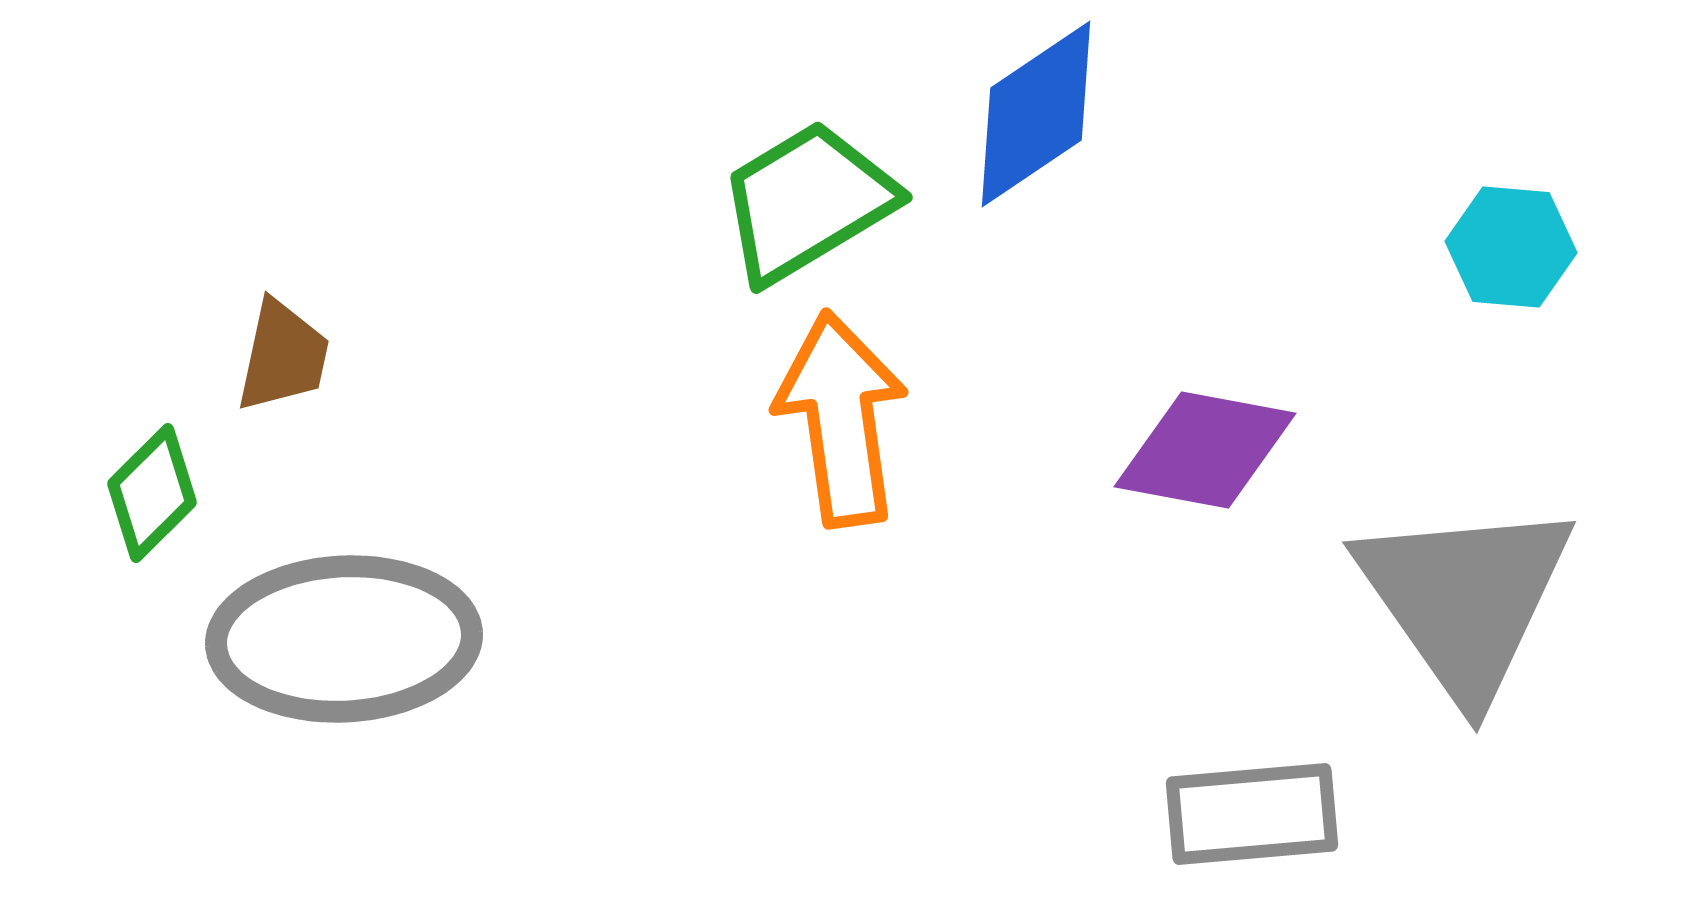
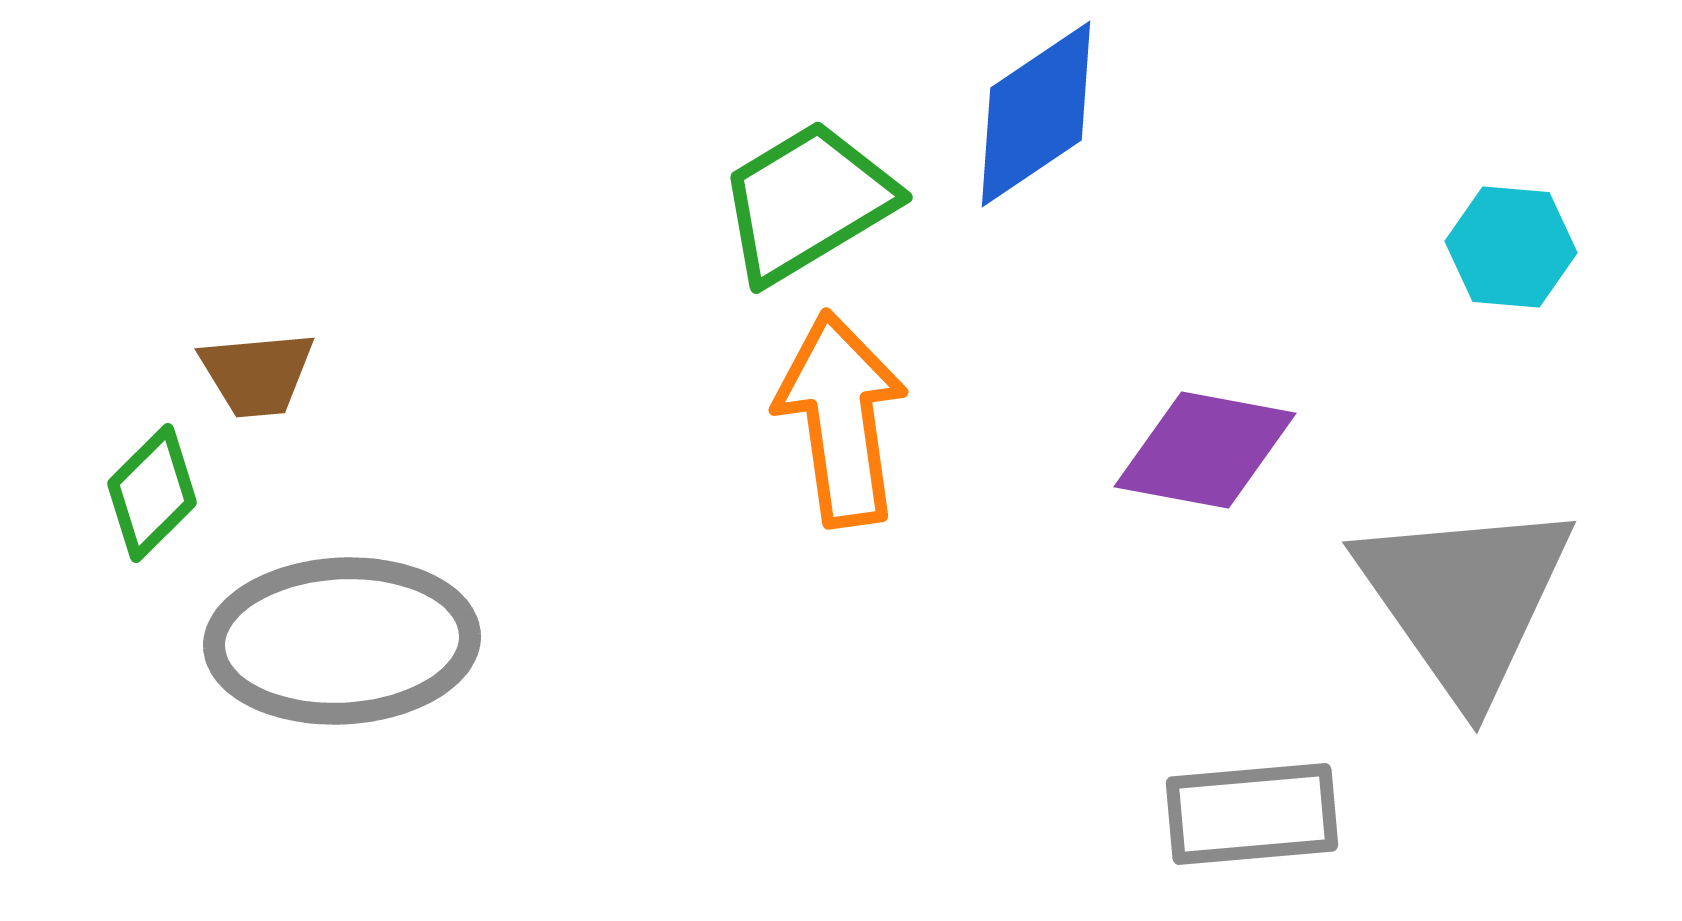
brown trapezoid: moved 26 px left, 18 px down; rotated 73 degrees clockwise
gray ellipse: moved 2 px left, 2 px down
